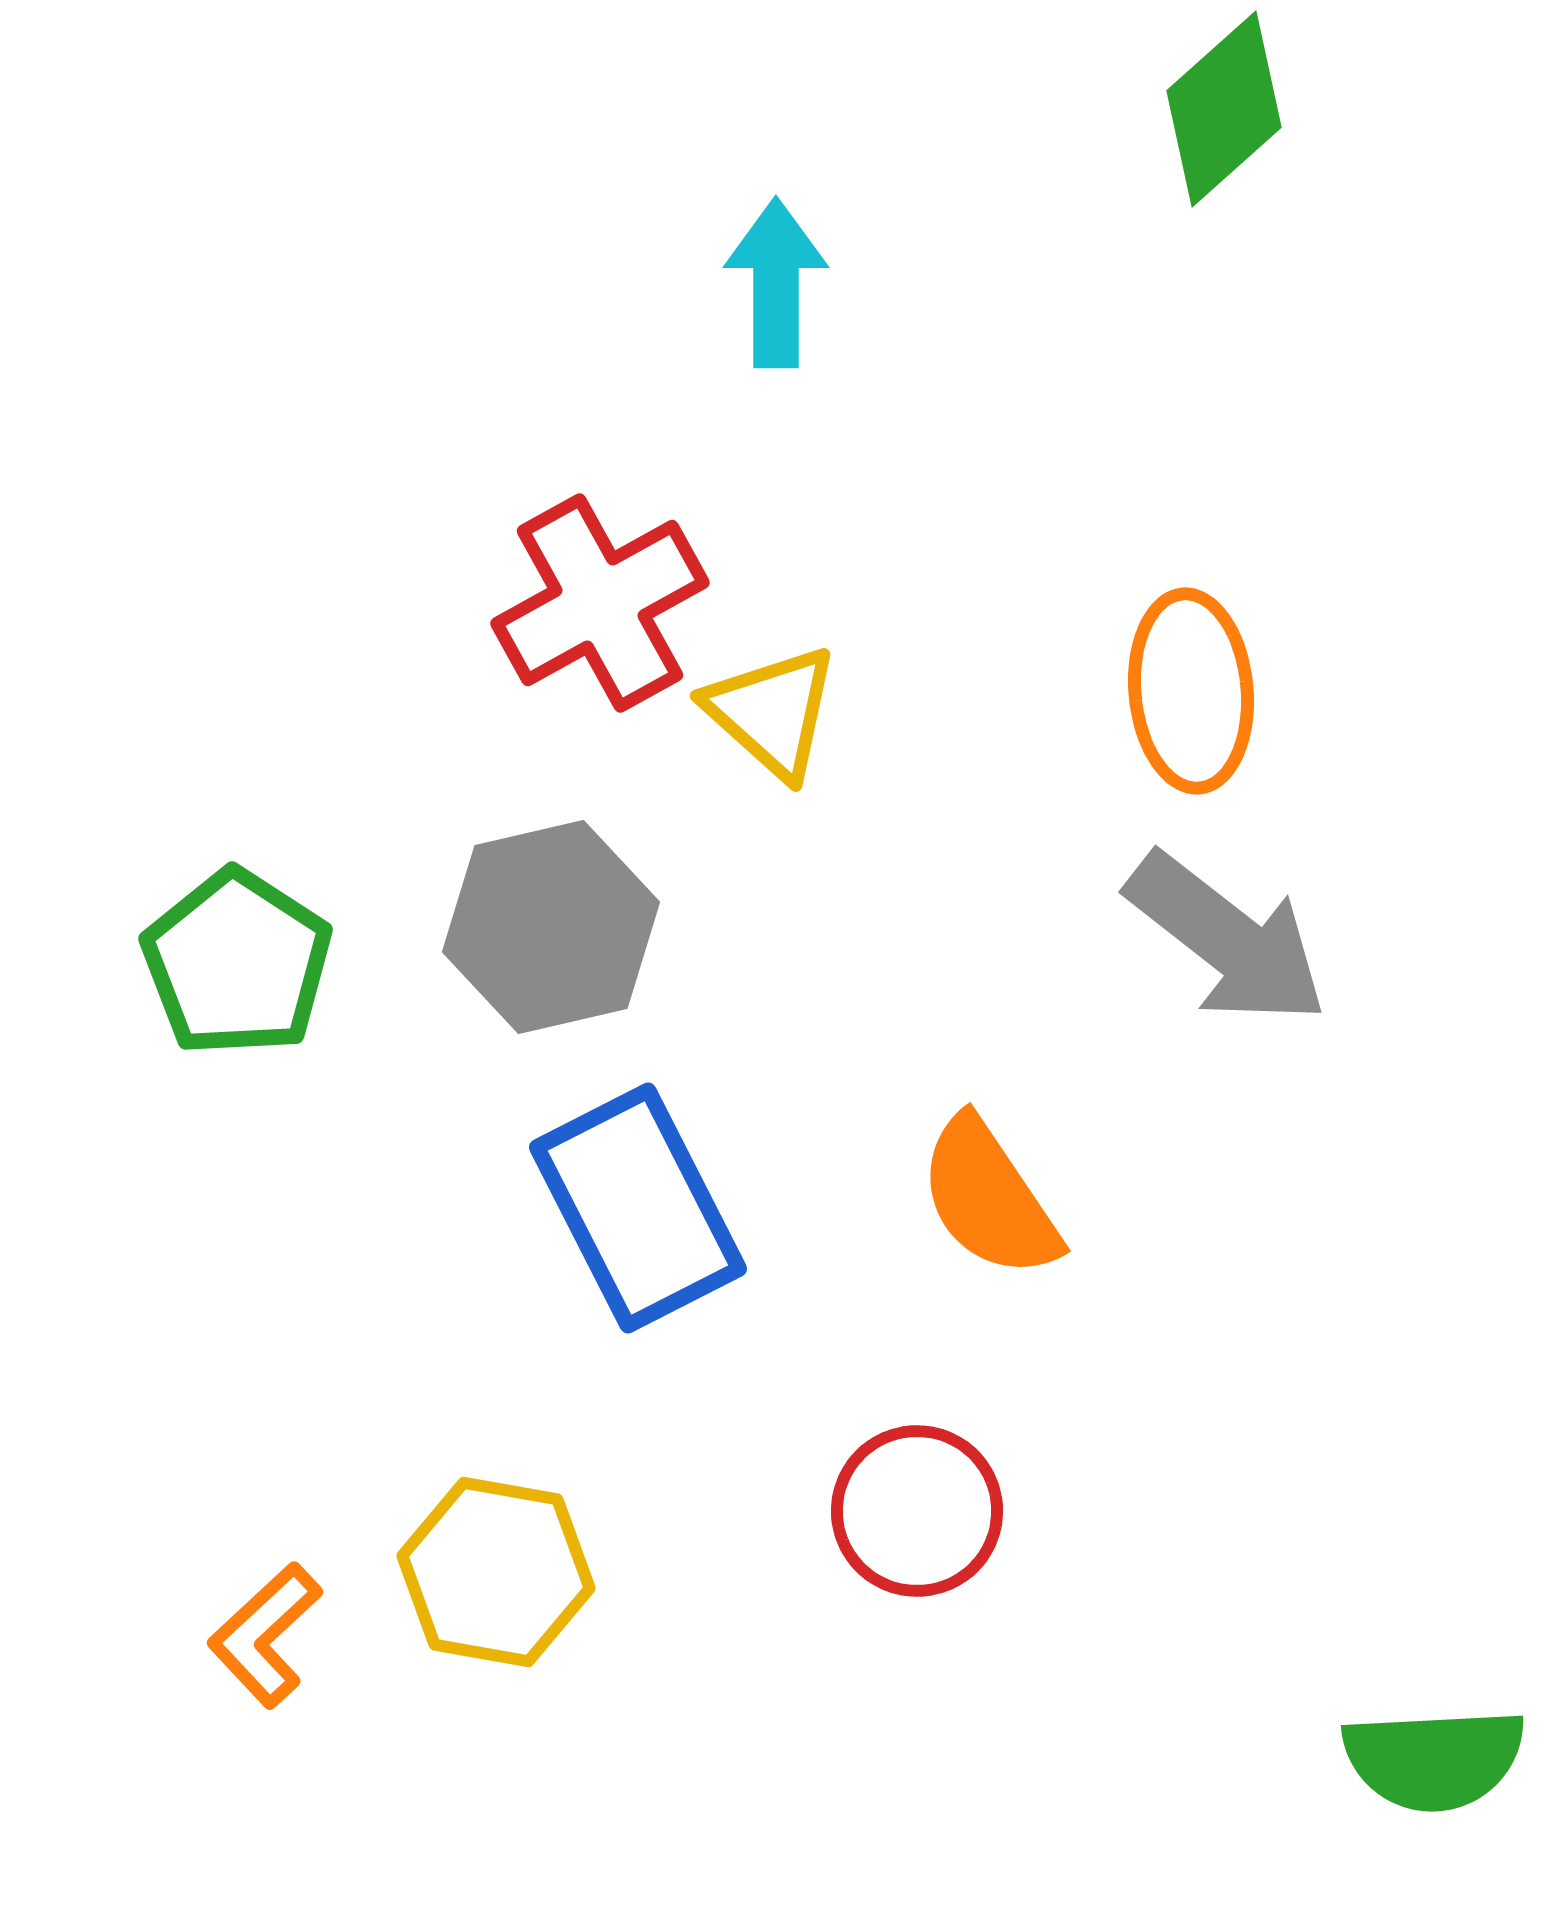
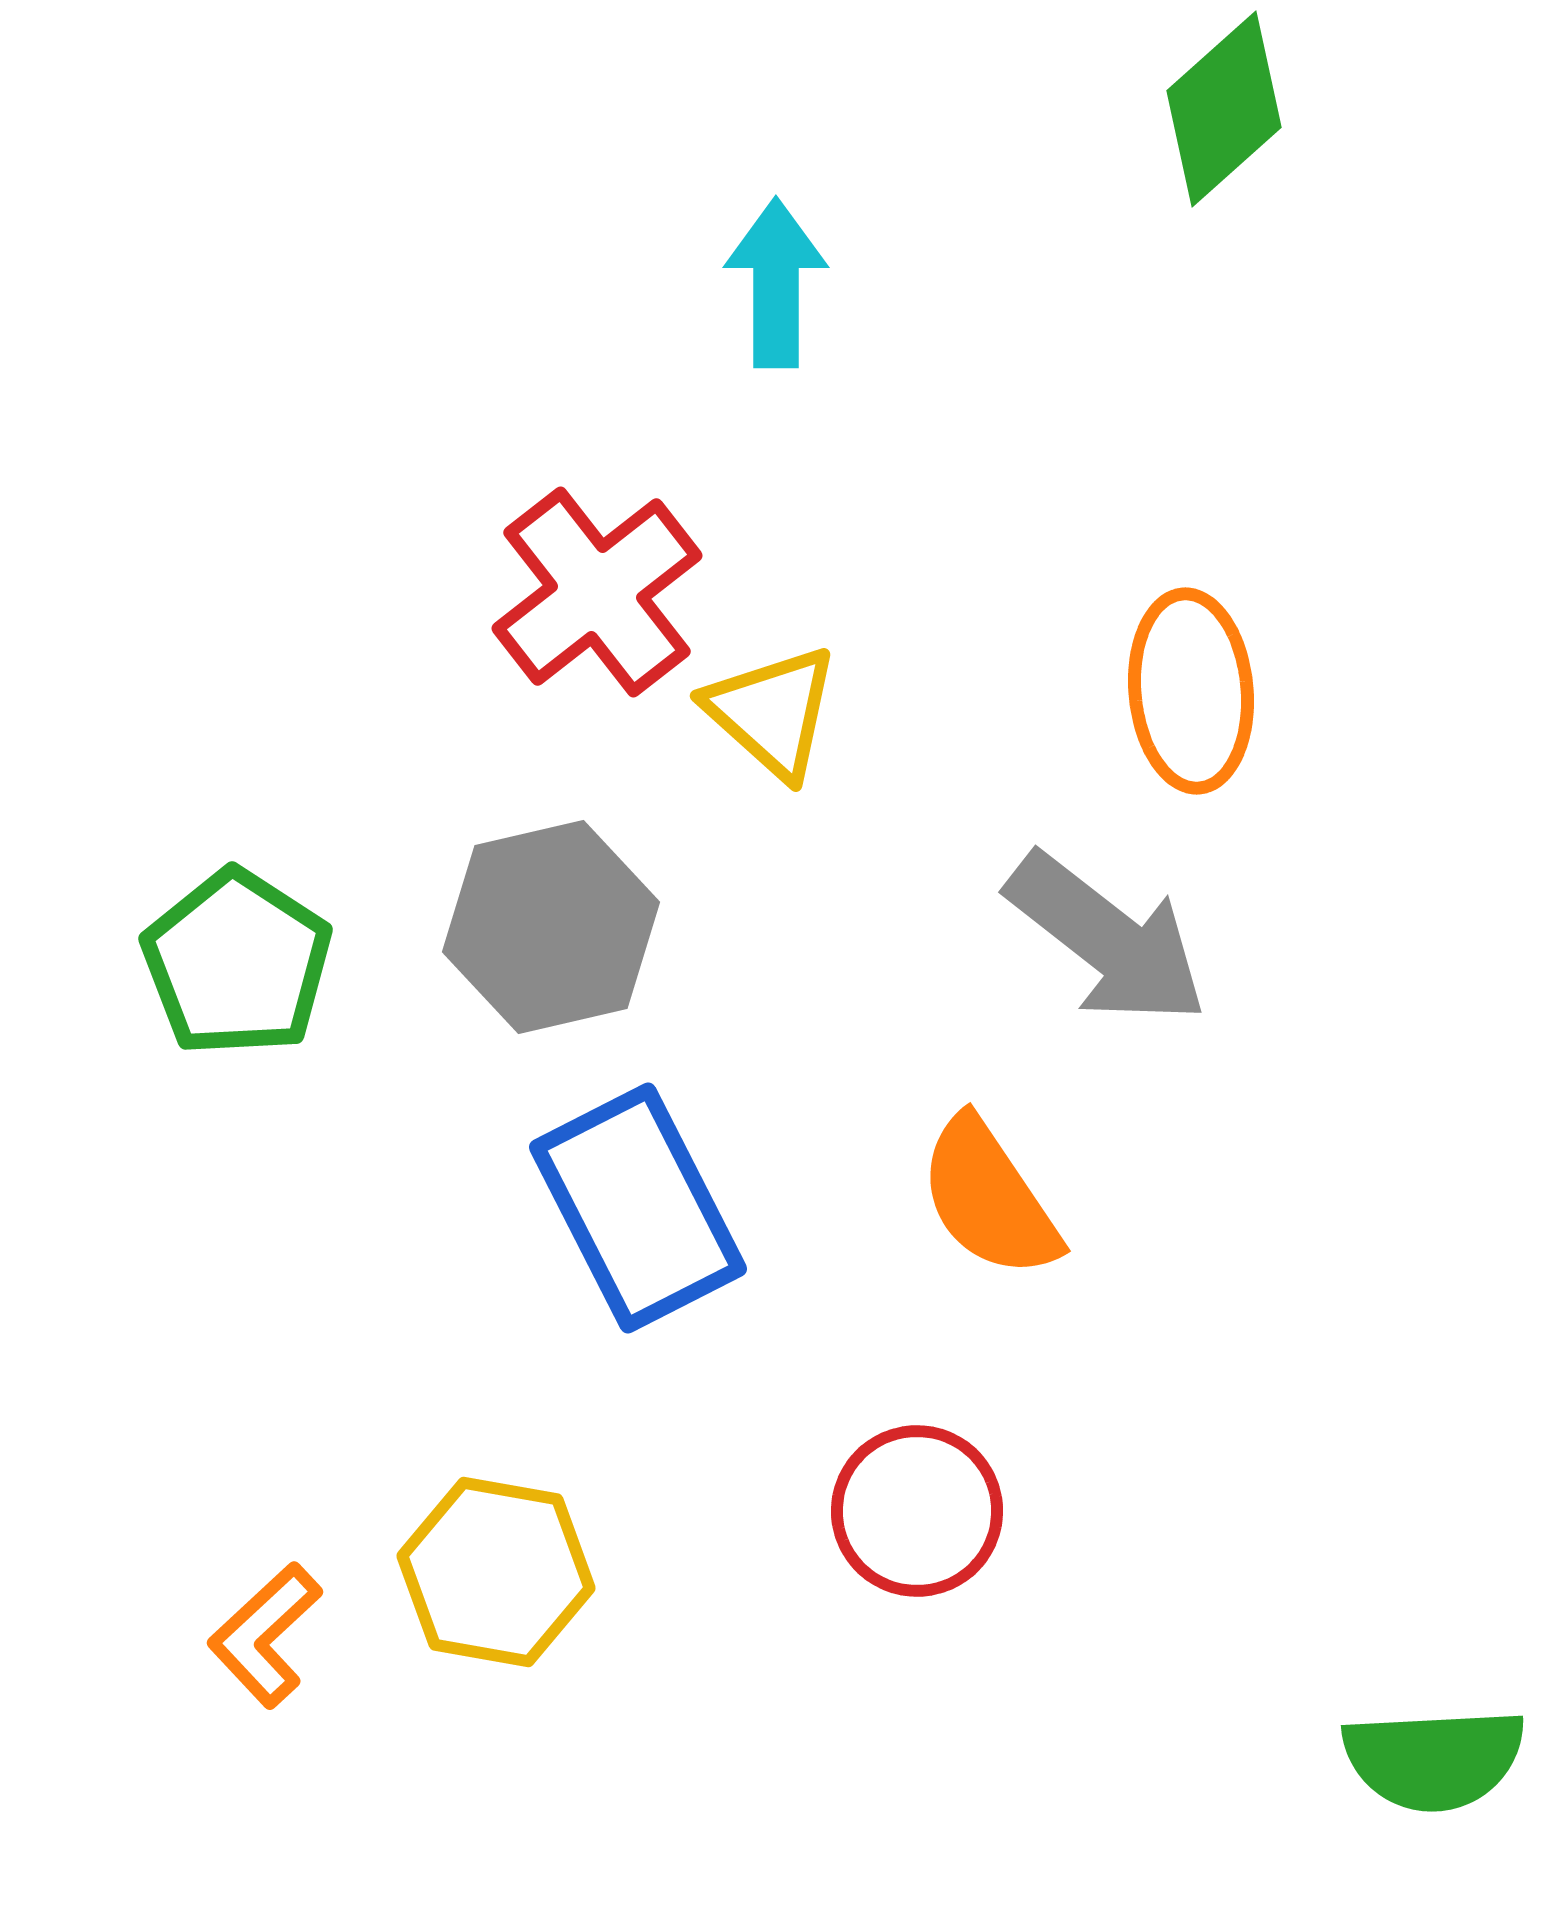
red cross: moved 3 px left, 11 px up; rotated 9 degrees counterclockwise
gray arrow: moved 120 px left
